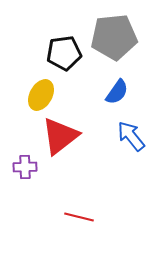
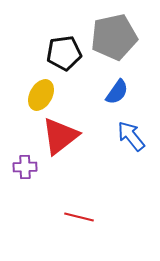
gray pentagon: rotated 6 degrees counterclockwise
